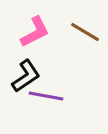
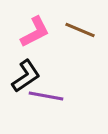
brown line: moved 5 px left, 2 px up; rotated 8 degrees counterclockwise
